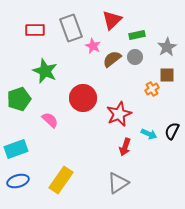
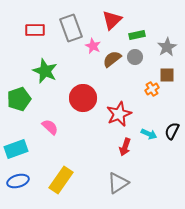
pink semicircle: moved 7 px down
